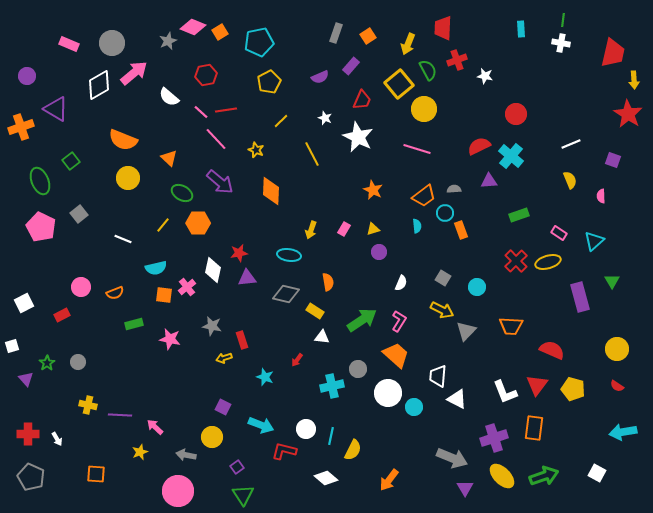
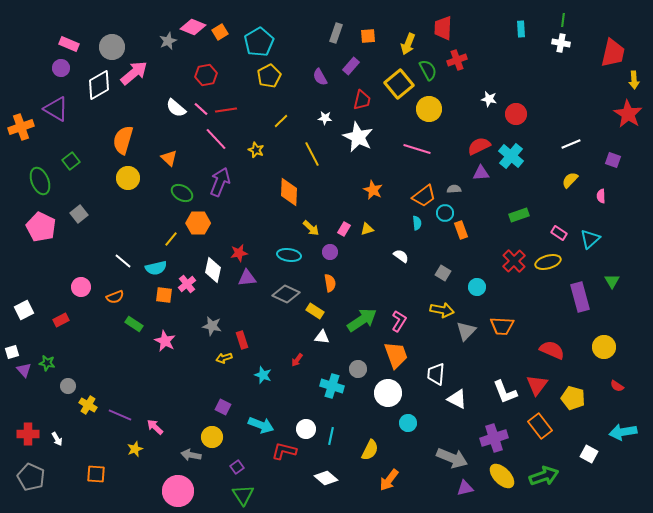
orange square at (368, 36): rotated 28 degrees clockwise
cyan pentagon at (259, 42): rotated 20 degrees counterclockwise
gray circle at (112, 43): moved 4 px down
purple circle at (27, 76): moved 34 px right, 8 px up
white star at (485, 76): moved 4 px right, 23 px down
purple semicircle at (320, 77): rotated 84 degrees clockwise
yellow pentagon at (269, 82): moved 6 px up
white semicircle at (169, 97): moved 7 px right, 11 px down
red trapezoid at (362, 100): rotated 10 degrees counterclockwise
yellow circle at (424, 109): moved 5 px right
pink line at (201, 112): moved 3 px up
white star at (325, 118): rotated 16 degrees counterclockwise
orange semicircle at (123, 140): rotated 84 degrees clockwise
yellow semicircle at (570, 180): rotated 114 degrees counterclockwise
purple triangle at (489, 181): moved 8 px left, 8 px up
purple arrow at (220, 182): rotated 108 degrees counterclockwise
orange diamond at (271, 191): moved 18 px right, 1 px down
yellow line at (163, 225): moved 8 px right, 14 px down
cyan semicircle at (417, 226): moved 3 px up
yellow triangle at (373, 229): moved 6 px left
yellow arrow at (311, 230): moved 2 px up; rotated 66 degrees counterclockwise
white line at (123, 239): moved 22 px down; rotated 18 degrees clockwise
cyan triangle at (594, 241): moved 4 px left, 2 px up
purple circle at (379, 252): moved 49 px left
red cross at (516, 261): moved 2 px left
gray square at (443, 278): moved 5 px up
orange semicircle at (328, 282): moved 2 px right, 1 px down
white semicircle at (401, 283): moved 27 px up; rotated 77 degrees counterclockwise
pink cross at (187, 287): moved 3 px up
orange semicircle at (115, 293): moved 4 px down
gray diamond at (286, 294): rotated 12 degrees clockwise
white square at (24, 303): moved 7 px down
yellow arrow at (442, 310): rotated 15 degrees counterclockwise
red rectangle at (62, 315): moved 1 px left, 5 px down
green rectangle at (134, 324): rotated 48 degrees clockwise
orange trapezoid at (511, 326): moved 9 px left
pink star at (170, 339): moved 5 px left, 2 px down; rotated 15 degrees clockwise
white square at (12, 346): moved 6 px down
yellow circle at (617, 349): moved 13 px left, 2 px up
orange trapezoid at (396, 355): rotated 28 degrees clockwise
gray circle at (78, 362): moved 10 px left, 24 px down
green star at (47, 363): rotated 28 degrees counterclockwise
white trapezoid at (438, 376): moved 2 px left, 2 px up
cyan star at (265, 377): moved 2 px left, 2 px up
purple triangle at (26, 379): moved 2 px left, 9 px up
cyan cross at (332, 386): rotated 30 degrees clockwise
yellow pentagon at (573, 389): moved 9 px down
yellow cross at (88, 405): rotated 18 degrees clockwise
cyan circle at (414, 407): moved 6 px left, 16 px down
purple line at (120, 415): rotated 20 degrees clockwise
orange rectangle at (534, 428): moved 6 px right, 2 px up; rotated 45 degrees counterclockwise
yellow semicircle at (353, 450): moved 17 px right
yellow star at (140, 452): moved 5 px left, 3 px up
gray arrow at (186, 455): moved 5 px right
white square at (597, 473): moved 8 px left, 19 px up
purple triangle at (465, 488): rotated 48 degrees clockwise
